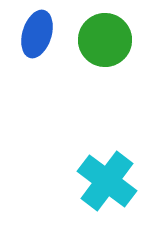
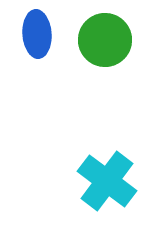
blue ellipse: rotated 21 degrees counterclockwise
